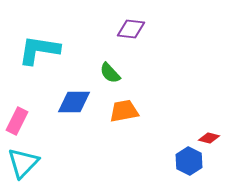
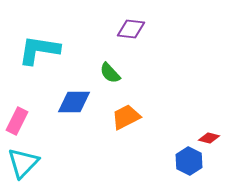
orange trapezoid: moved 2 px right, 6 px down; rotated 16 degrees counterclockwise
